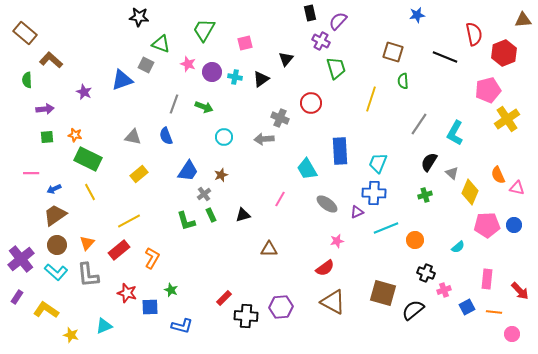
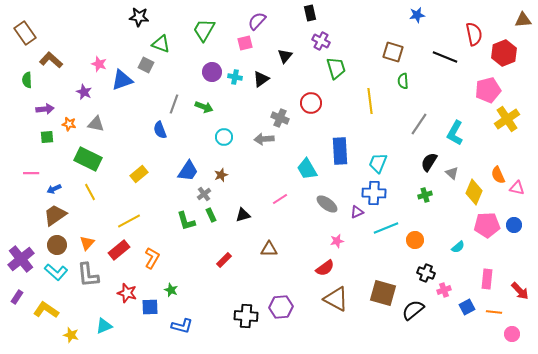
purple semicircle at (338, 21): moved 81 px left
brown rectangle at (25, 33): rotated 15 degrees clockwise
black triangle at (286, 59): moved 1 px left, 3 px up
pink star at (188, 64): moved 89 px left
yellow line at (371, 99): moved 1 px left, 2 px down; rotated 25 degrees counterclockwise
orange star at (75, 135): moved 6 px left, 11 px up
blue semicircle at (166, 136): moved 6 px left, 6 px up
gray triangle at (133, 137): moved 37 px left, 13 px up
yellow diamond at (470, 192): moved 4 px right
pink line at (280, 199): rotated 28 degrees clockwise
red rectangle at (224, 298): moved 38 px up
brown triangle at (333, 302): moved 3 px right, 3 px up
